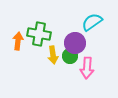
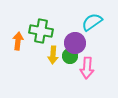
green cross: moved 2 px right, 3 px up
yellow arrow: rotated 12 degrees clockwise
